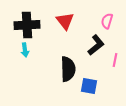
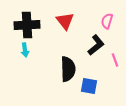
pink line: rotated 32 degrees counterclockwise
